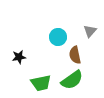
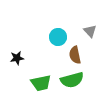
gray triangle: rotated 24 degrees counterclockwise
black star: moved 2 px left, 1 px down
green semicircle: rotated 20 degrees clockwise
